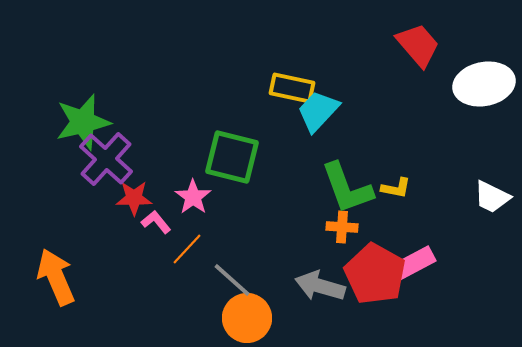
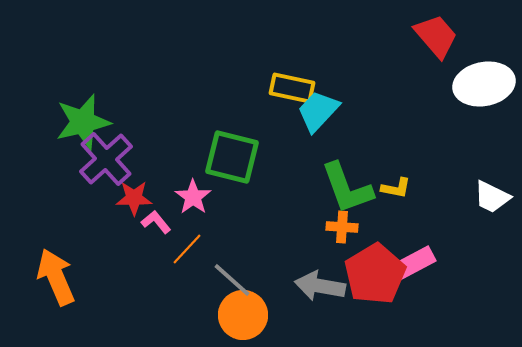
red trapezoid: moved 18 px right, 9 px up
purple cross: rotated 6 degrees clockwise
red pentagon: rotated 12 degrees clockwise
gray arrow: rotated 6 degrees counterclockwise
orange circle: moved 4 px left, 3 px up
